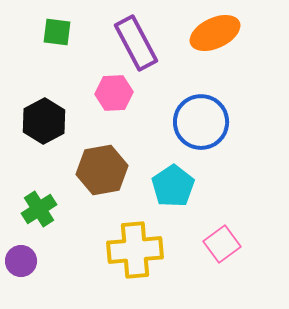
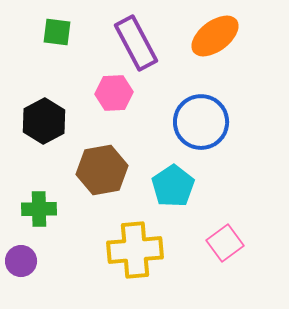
orange ellipse: moved 3 px down; rotated 12 degrees counterclockwise
green cross: rotated 32 degrees clockwise
pink square: moved 3 px right, 1 px up
